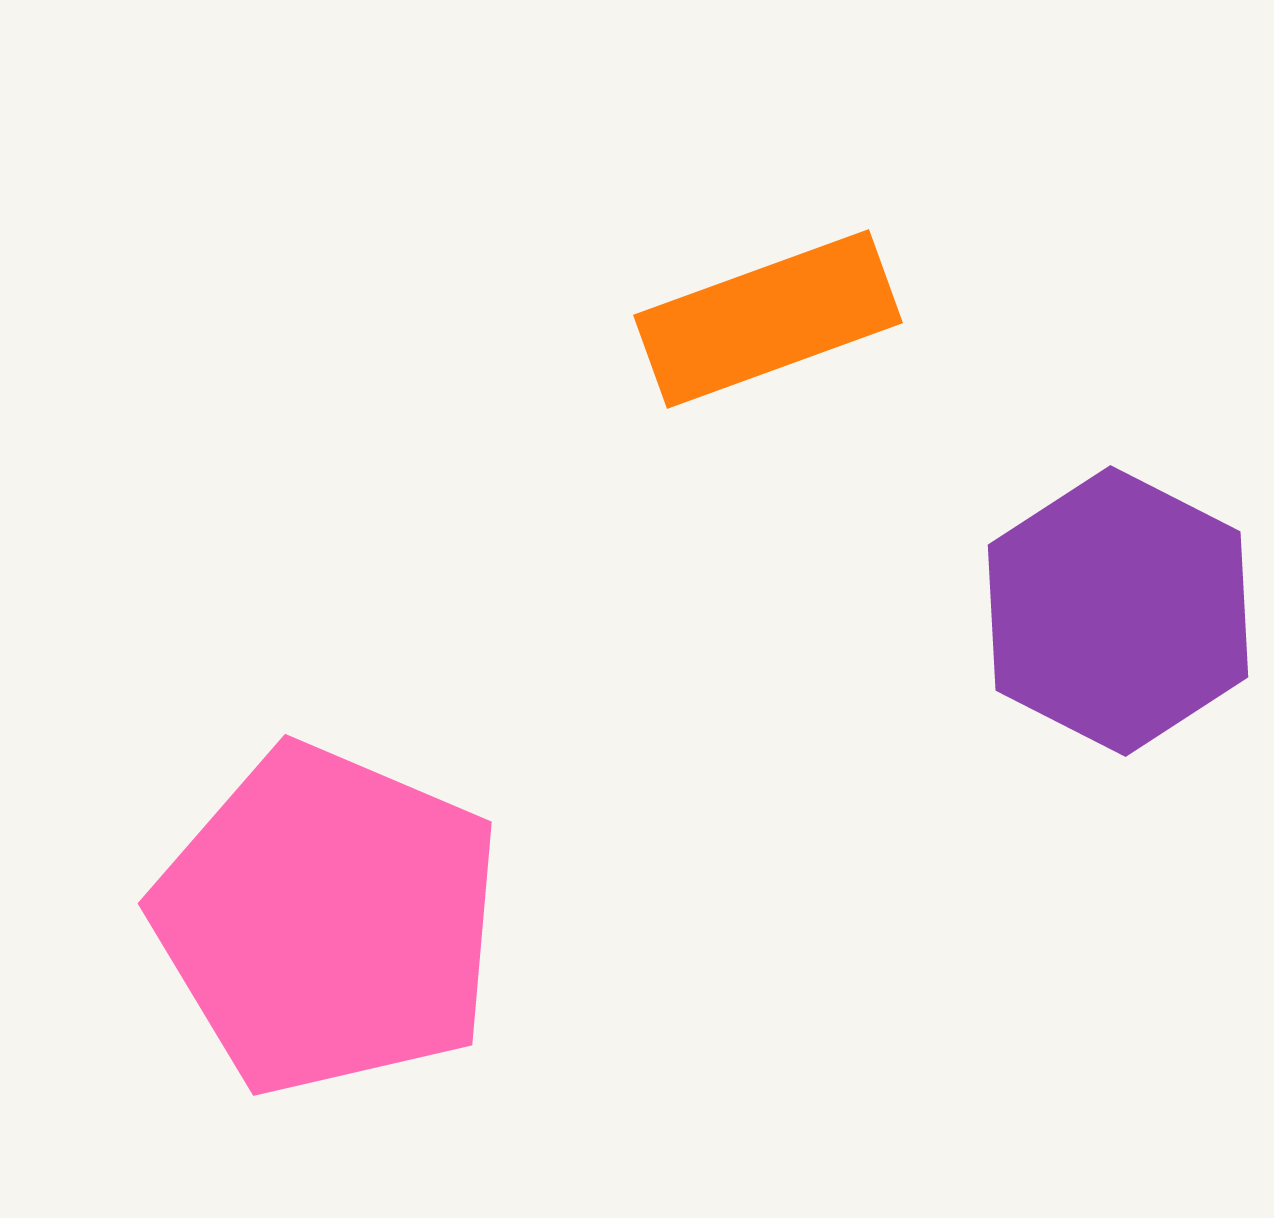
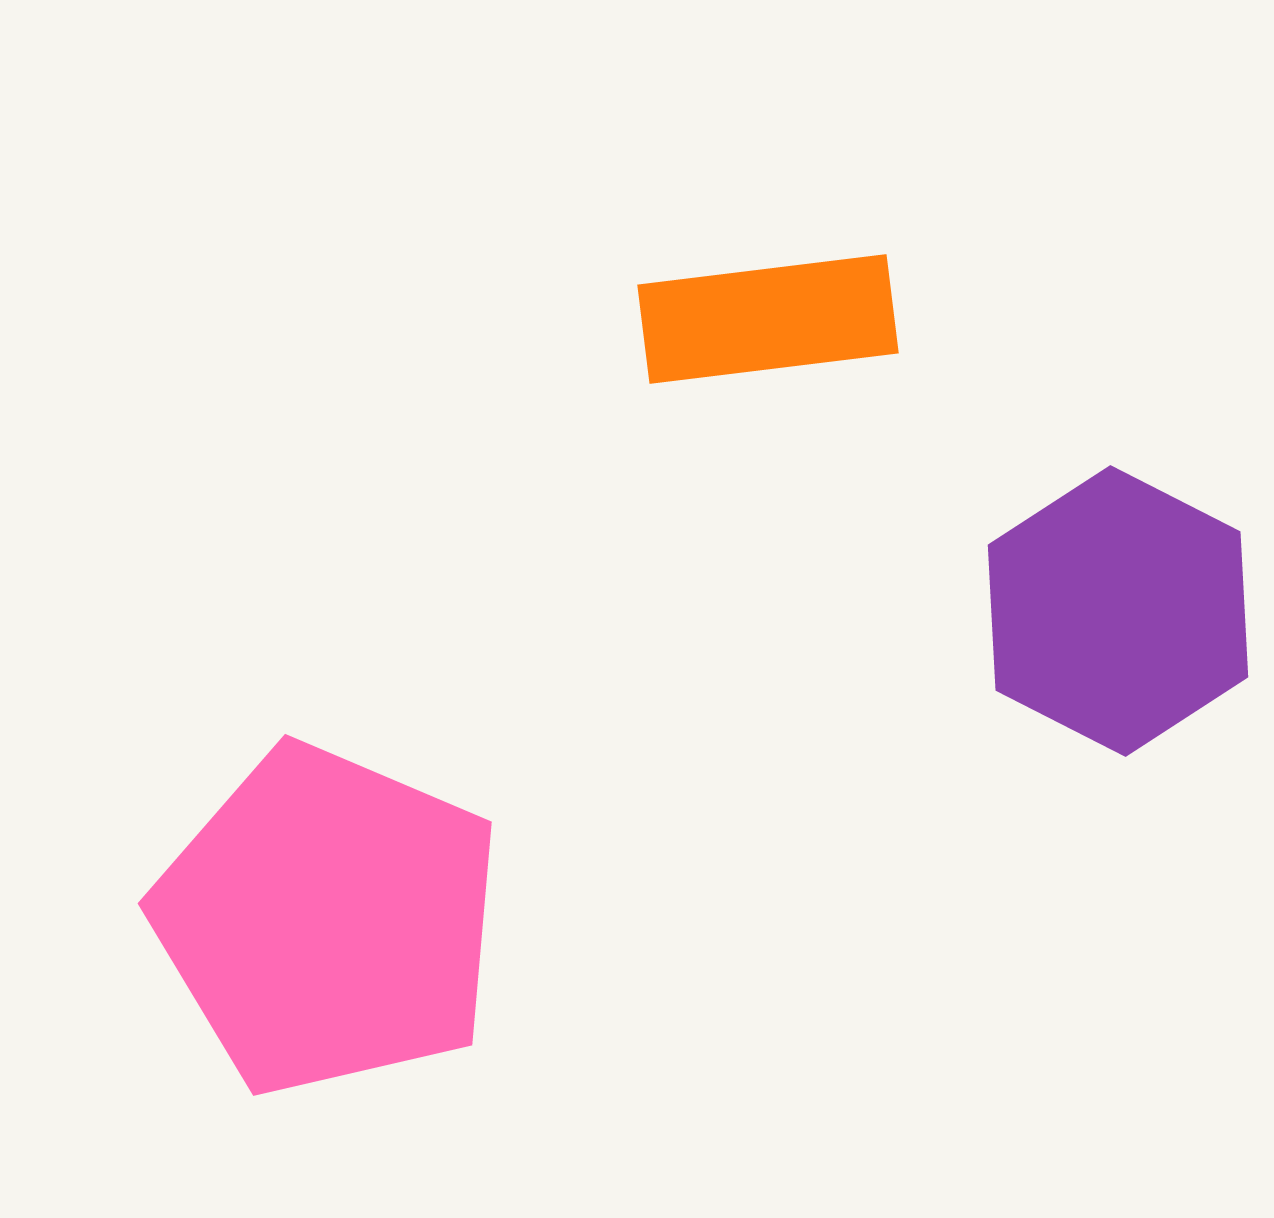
orange rectangle: rotated 13 degrees clockwise
